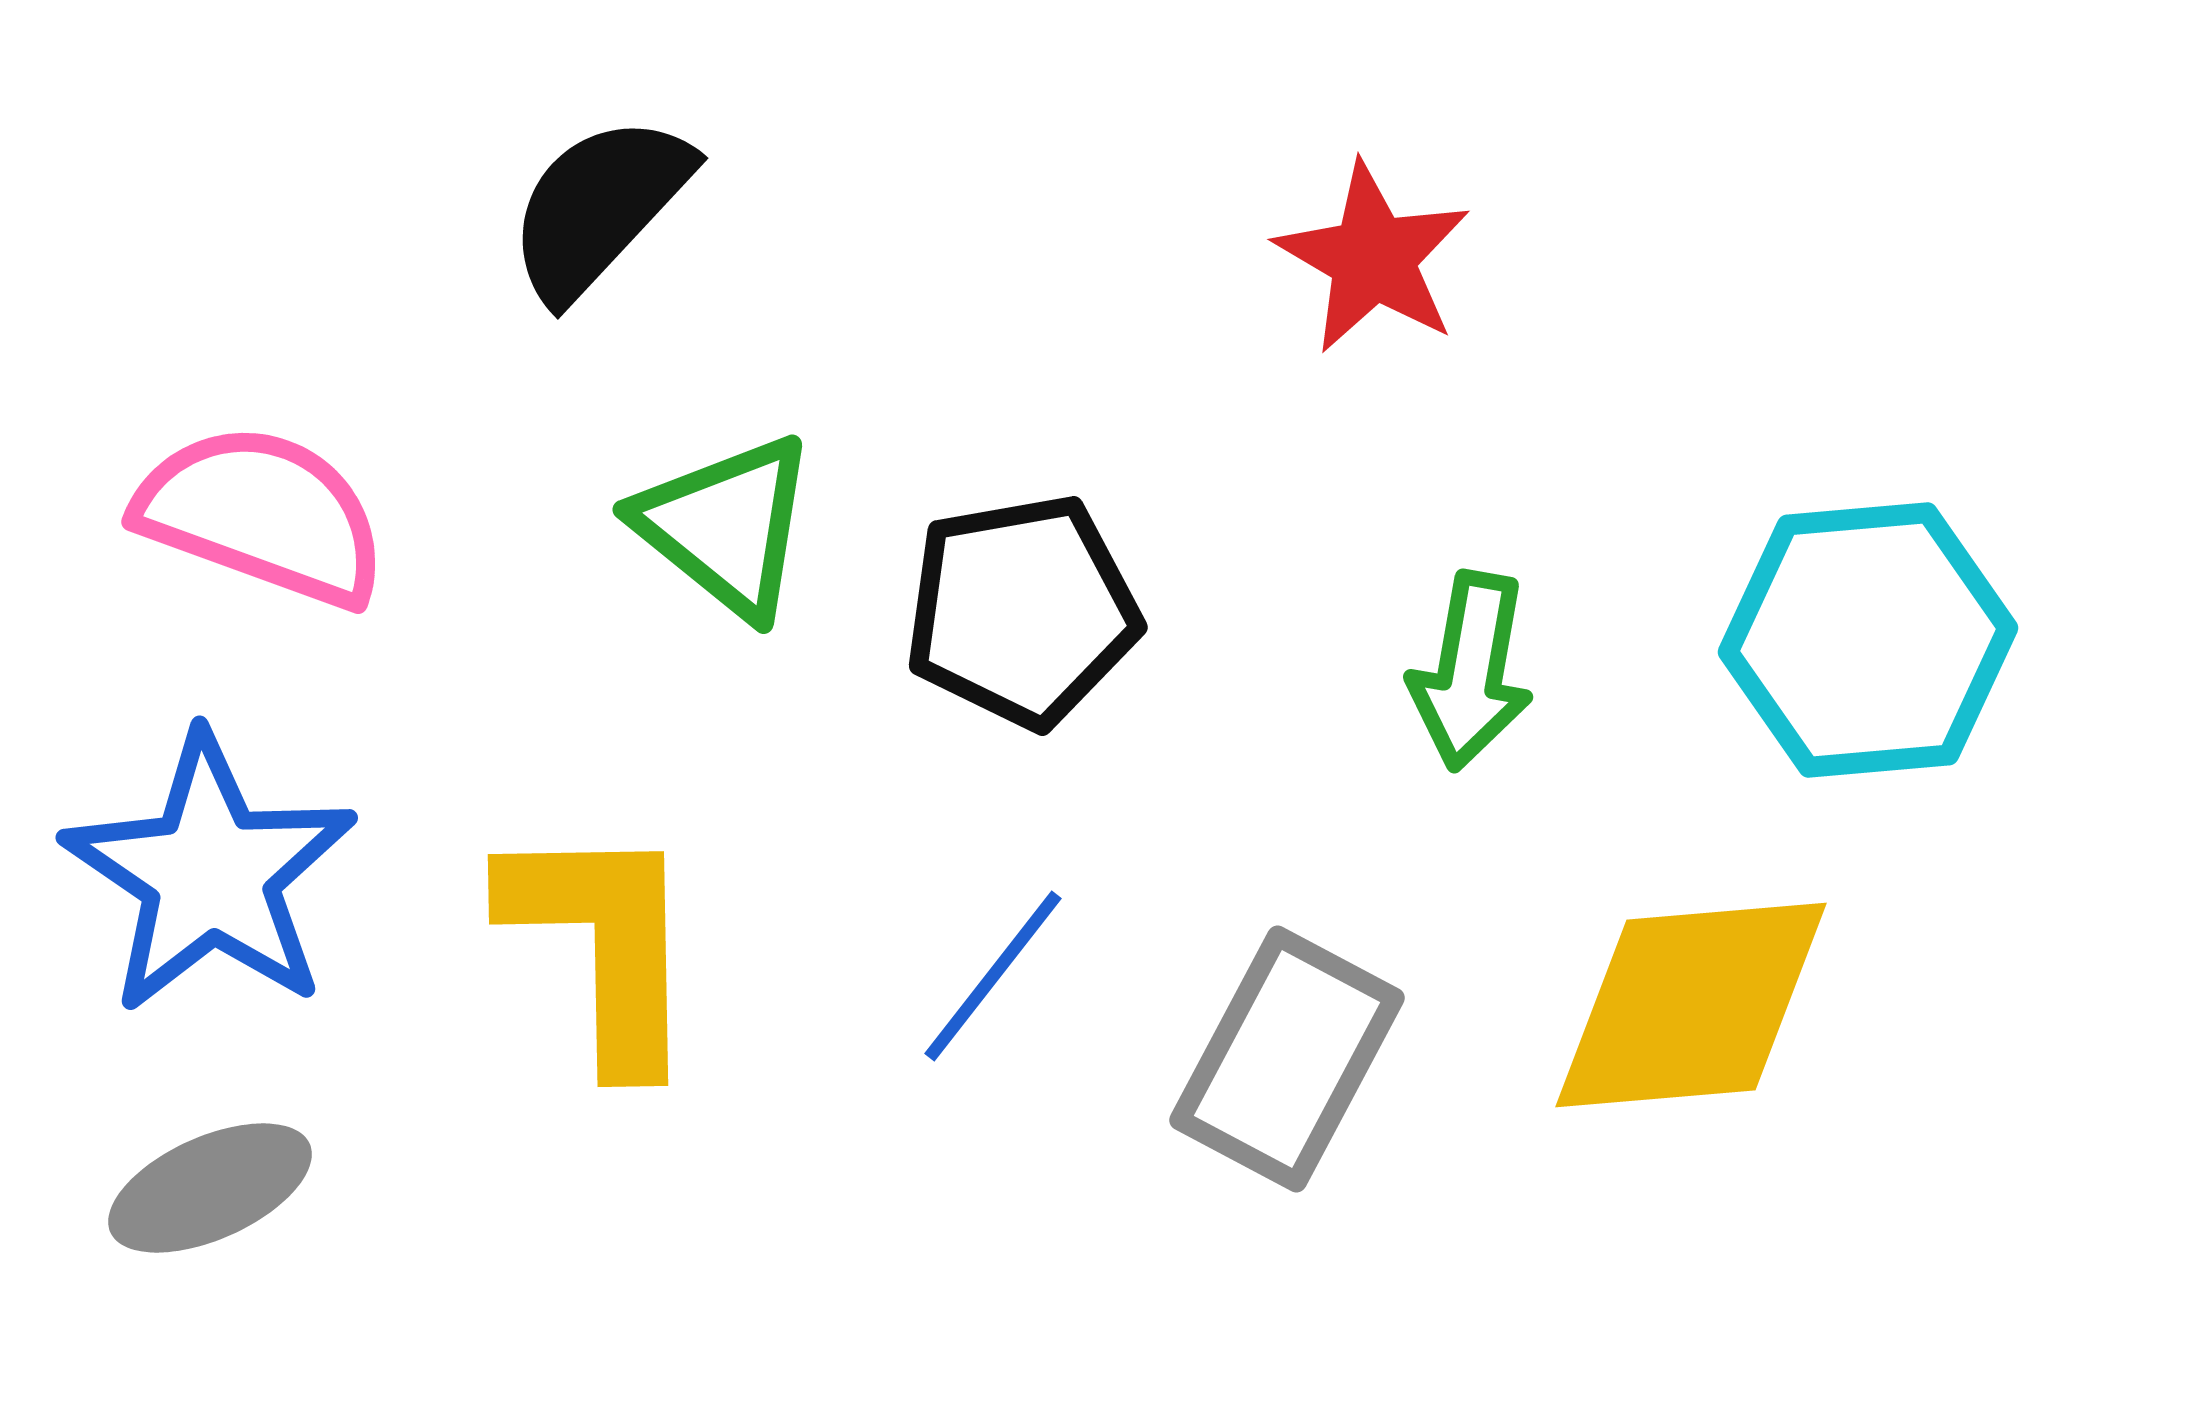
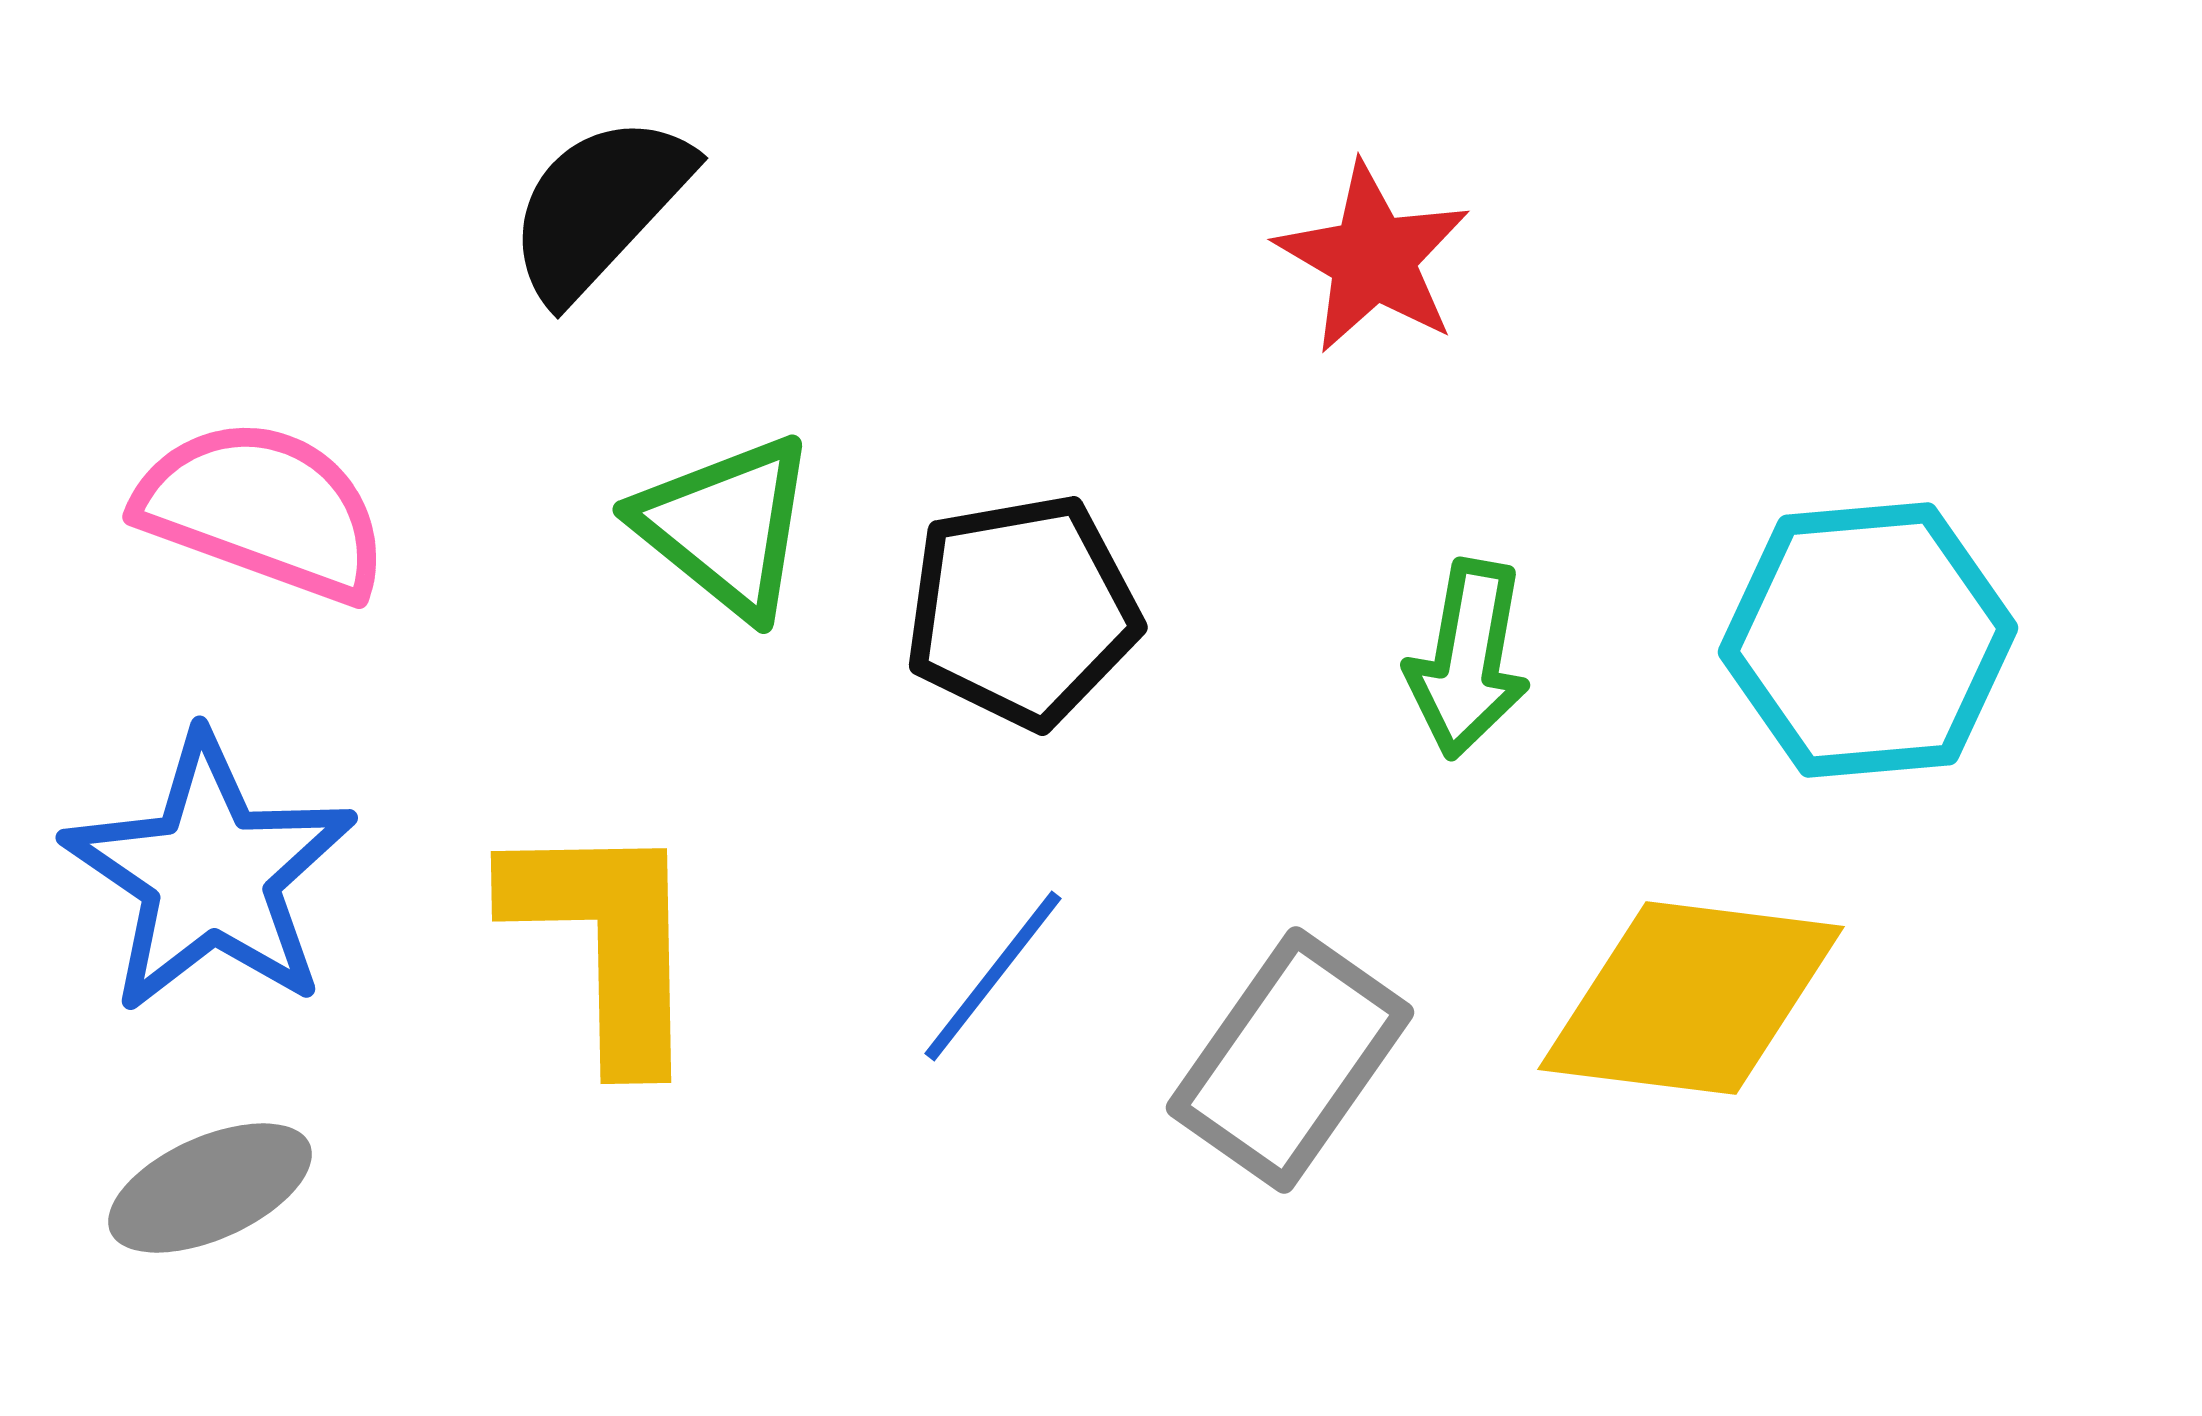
pink semicircle: moved 1 px right, 5 px up
green arrow: moved 3 px left, 12 px up
yellow L-shape: moved 3 px right, 3 px up
yellow diamond: moved 7 px up; rotated 12 degrees clockwise
gray rectangle: moved 3 px right, 1 px down; rotated 7 degrees clockwise
